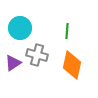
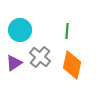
cyan circle: moved 2 px down
gray cross: moved 3 px right, 2 px down; rotated 25 degrees clockwise
purple triangle: moved 1 px right
